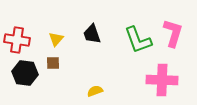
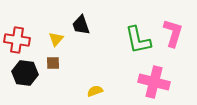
black trapezoid: moved 11 px left, 9 px up
green L-shape: rotated 8 degrees clockwise
pink cross: moved 8 px left, 2 px down; rotated 12 degrees clockwise
